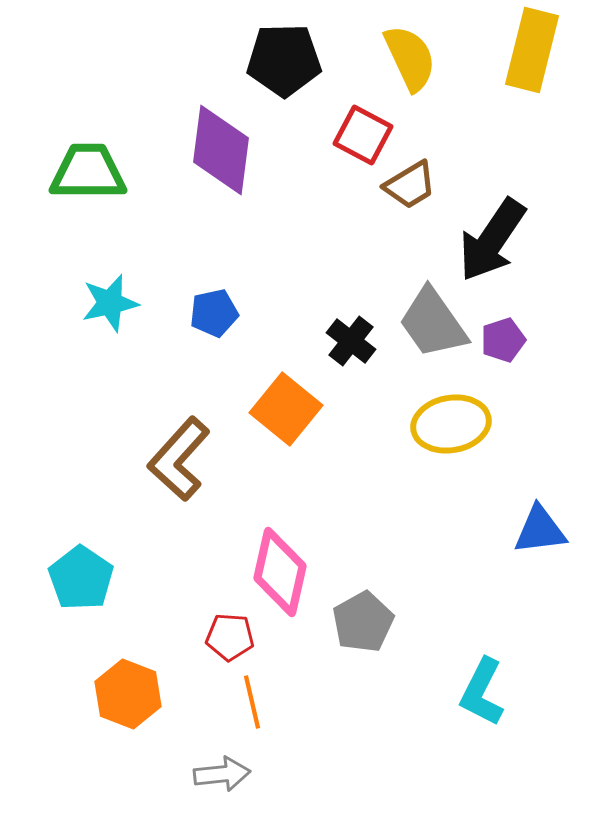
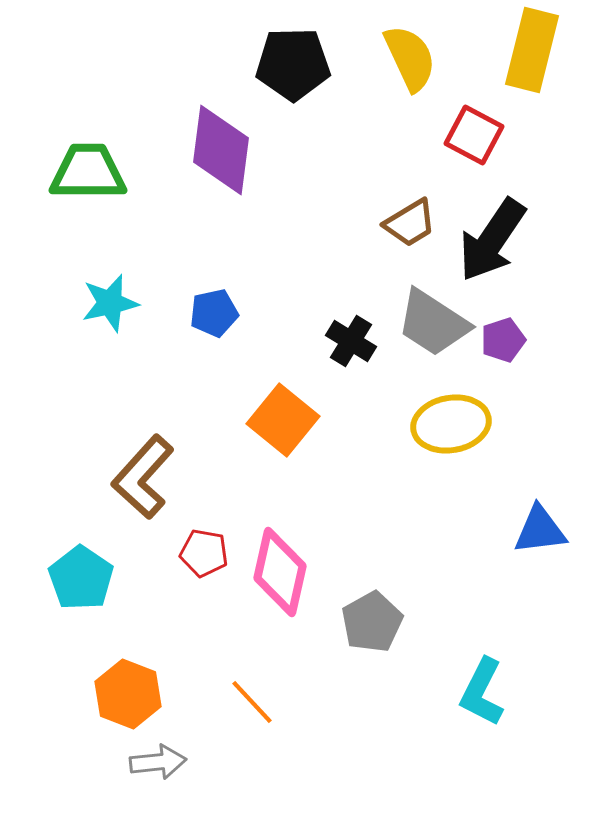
black pentagon: moved 9 px right, 4 px down
red square: moved 111 px right
brown trapezoid: moved 38 px down
gray trapezoid: rotated 22 degrees counterclockwise
black cross: rotated 6 degrees counterclockwise
orange square: moved 3 px left, 11 px down
brown L-shape: moved 36 px left, 18 px down
gray pentagon: moved 9 px right
red pentagon: moved 26 px left, 84 px up; rotated 6 degrees clockwise
orange line: rotated 30 degrees counterclockwise
gray arrow: moved 64 px left, 12 px up
